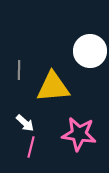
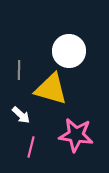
white circle: moved 21 px left
yellow triangle: moved 2 px left, 2 px down; rotated 21 degrees clockwise
white arrow: moved 4 px left, 8 px up
pink star: moved 3 px left, 1 px down
